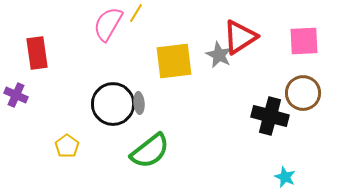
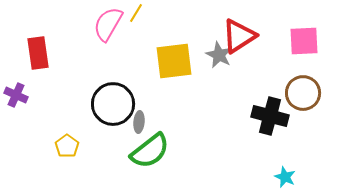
red triangle: moved 1 px left, 1 px up
red rectangle: moved 1 px right
gray ellipse: moved 19 px down; rotated 10 degrees clockwise
